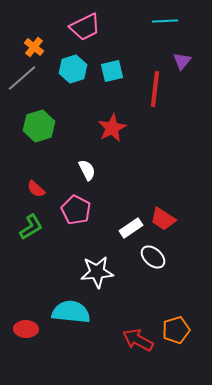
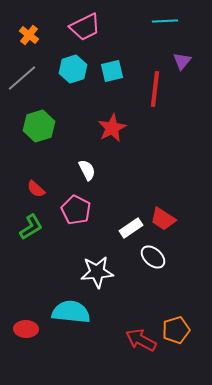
orange cross: moved 5 px left, 12 px up
red arrow: moved 3 px right
